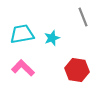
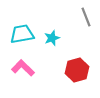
gray line: moved 3 px right
red hexagon: rotated 25 degrees counterclockwise
